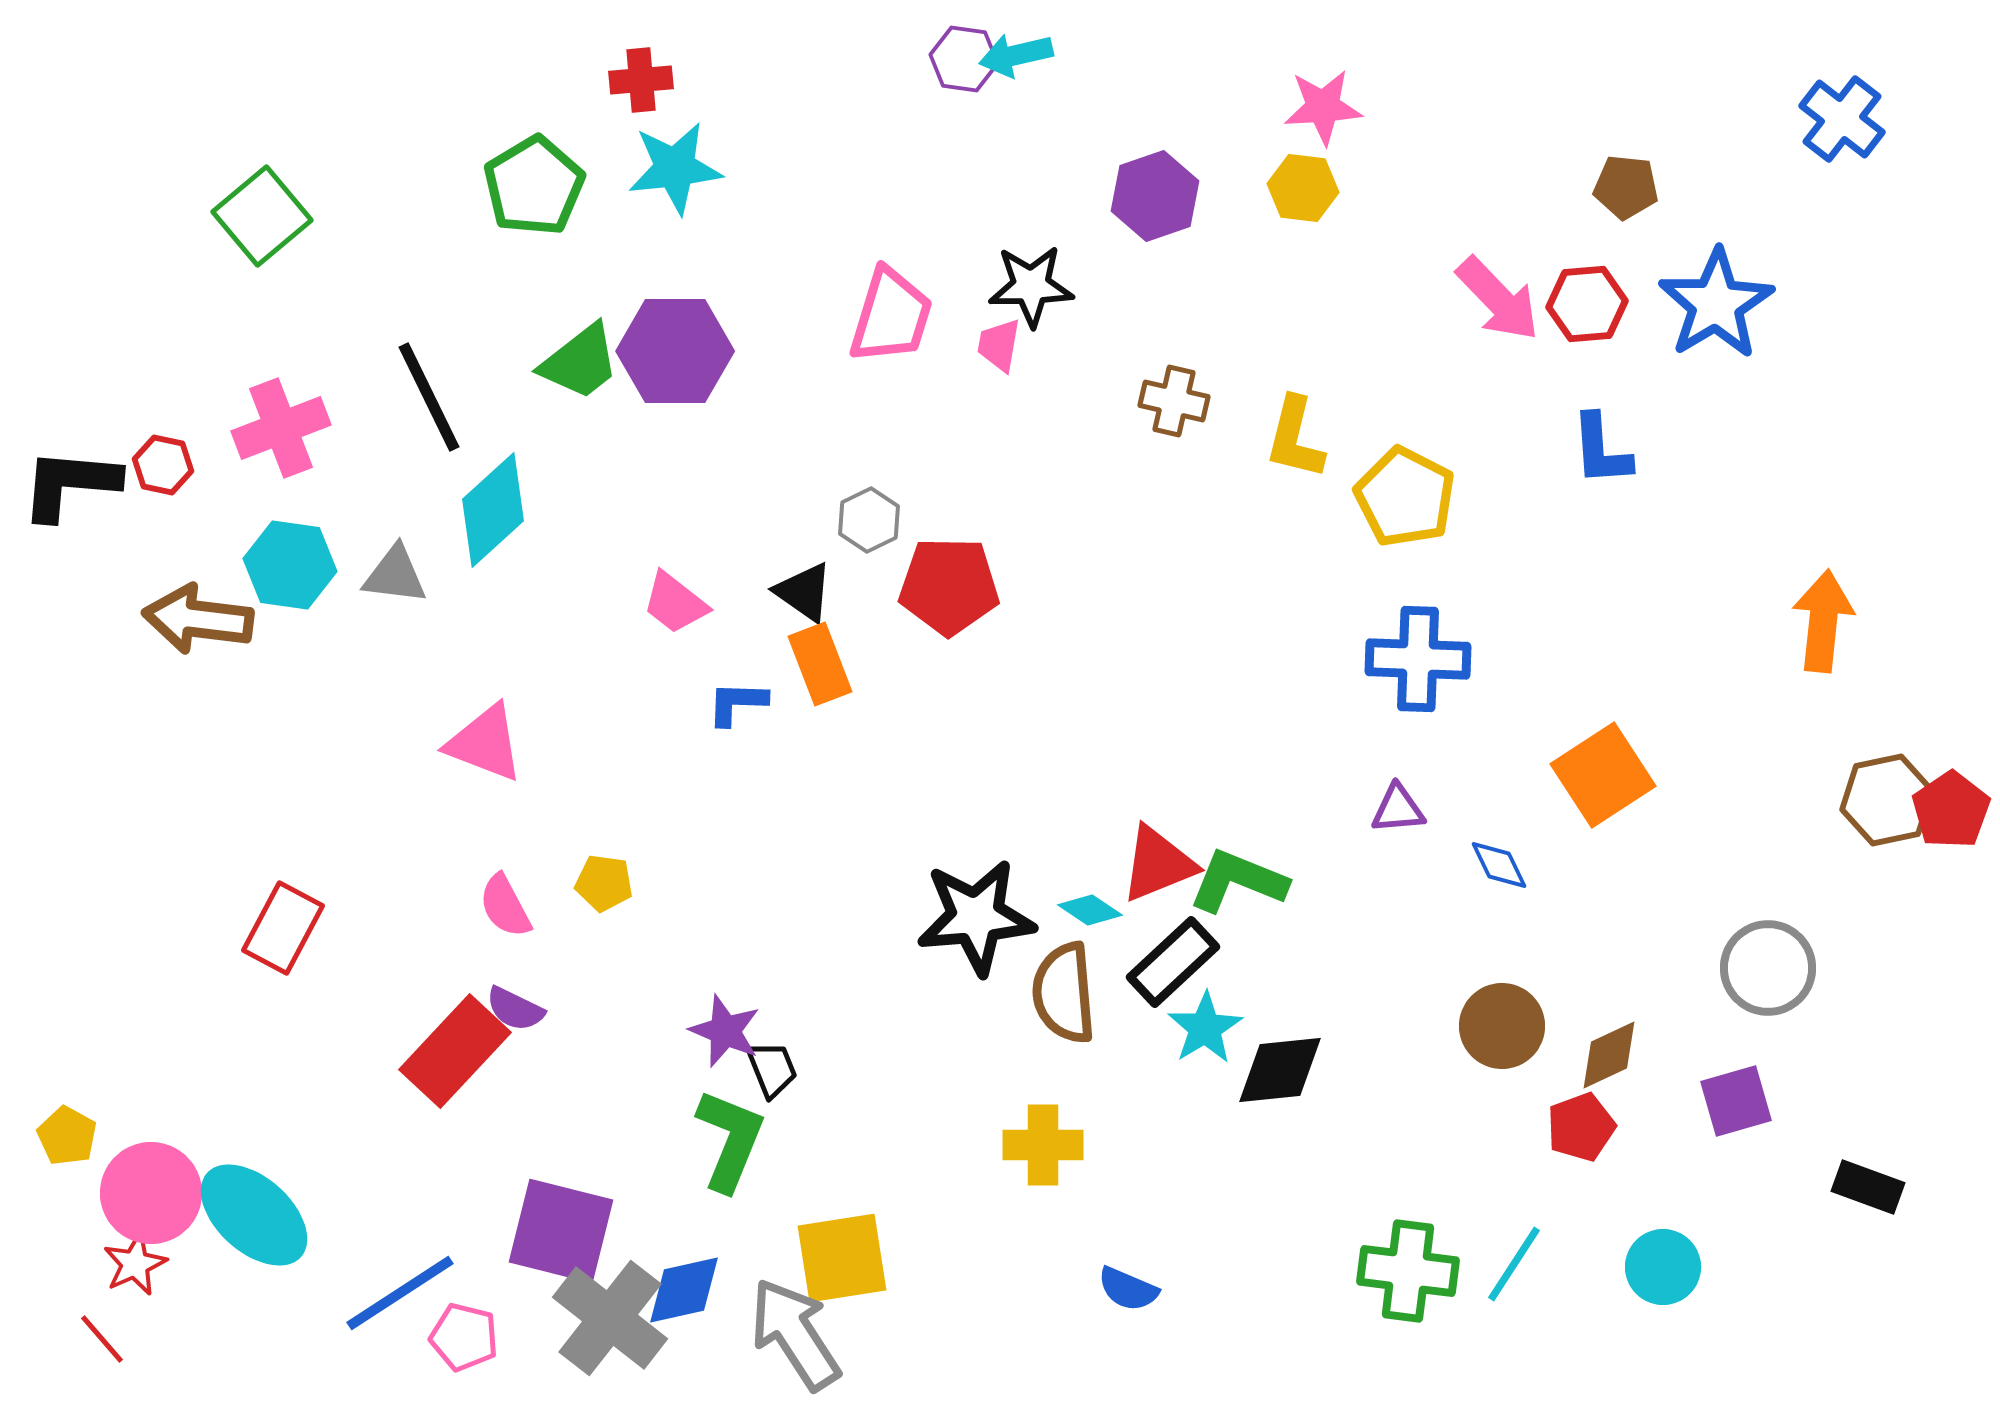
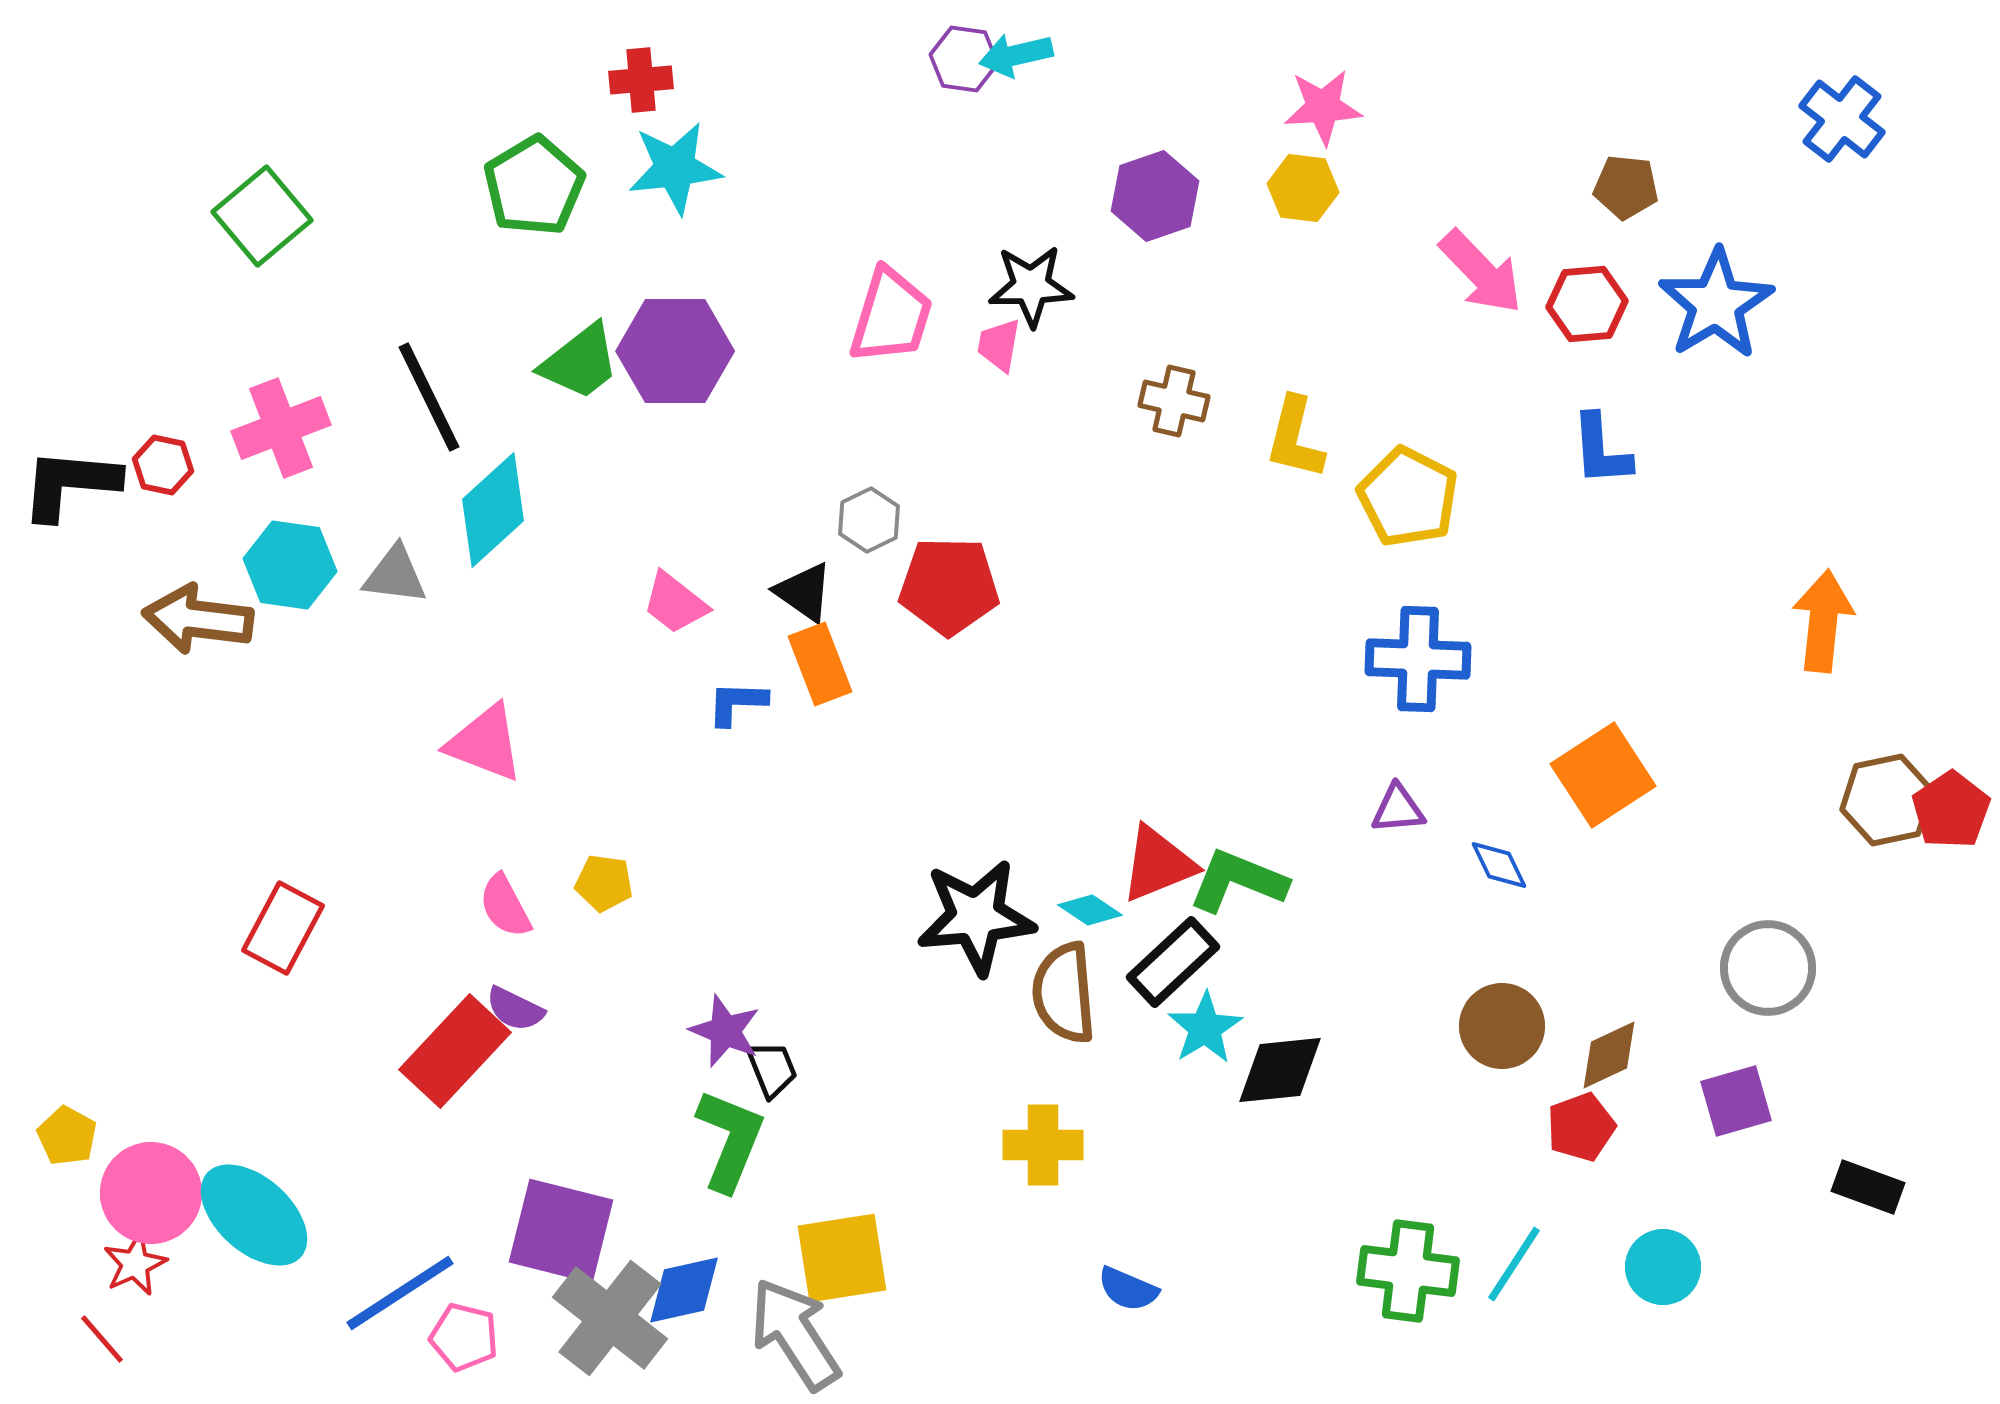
pink arrow at (1498, 299): moved 17 px left, 27 px up
yellow pentagon at (1405, 497): moved 3 px right
